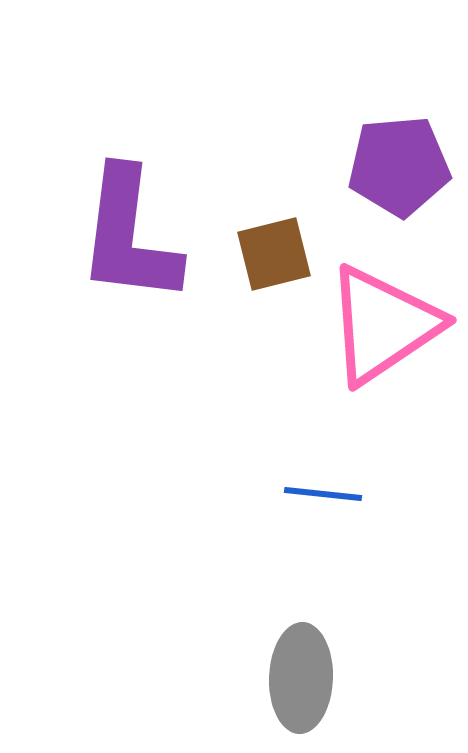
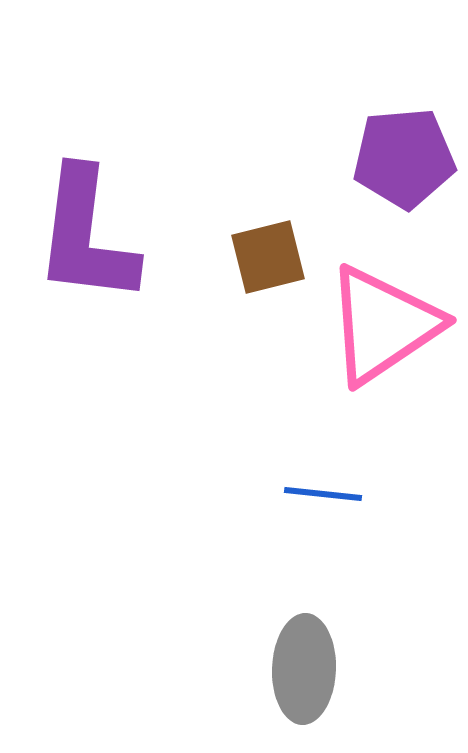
purple pentagon: moved 5 px right, 8 px up
purple L-shape: moved 43 px left
brown square: moved 6 px left, 3 px down
gray ellipse: moved 3 px right, 9 px up
